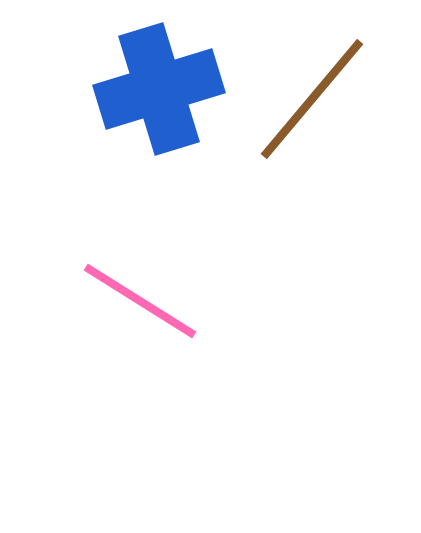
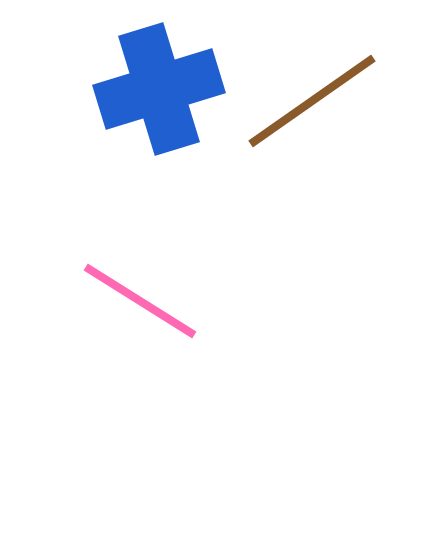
brown line: moved 2 px down; rotated 15 degrees clockwise
